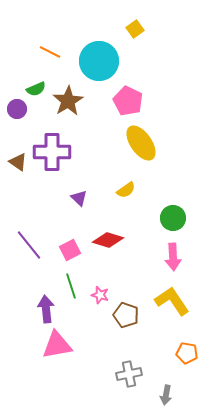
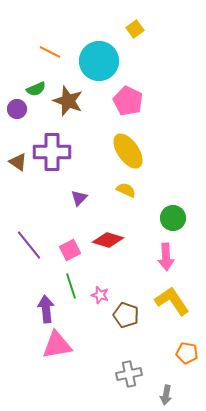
brown star: rotated 20 degrees counterclockwise
yellow ellipse: moved 13 px left, 8 px down
yellow semicircle: rotated 120 degrees counterclockwise
purple triangle: rotated 30 degrees clockwise
pink arrow: moved 7 px left
